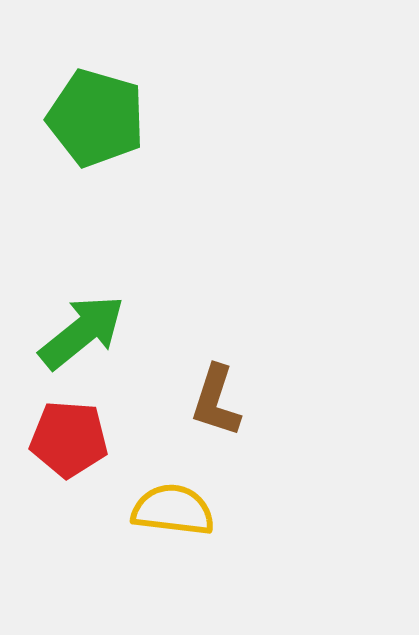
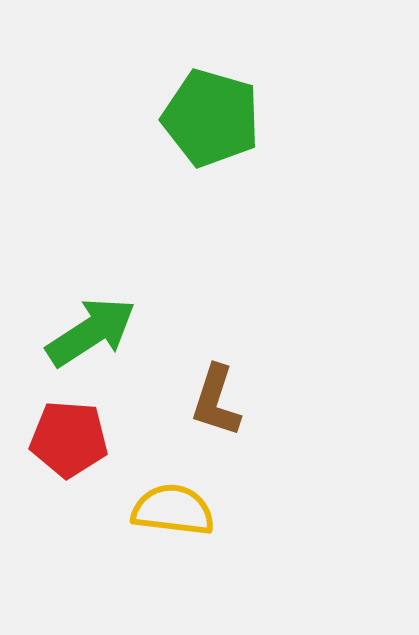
green pentagon: moved 115 px right
green arrow: moved 9 px right; rotated 6 degrees clockwise
